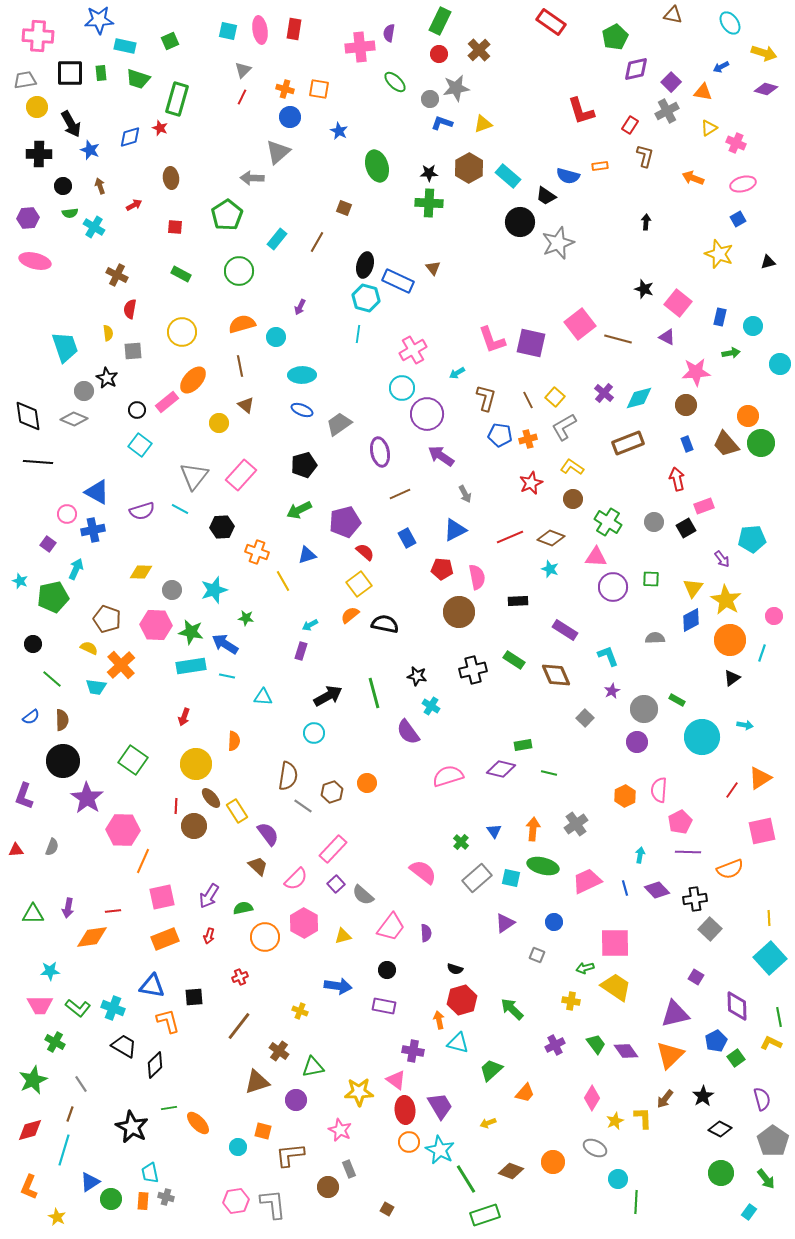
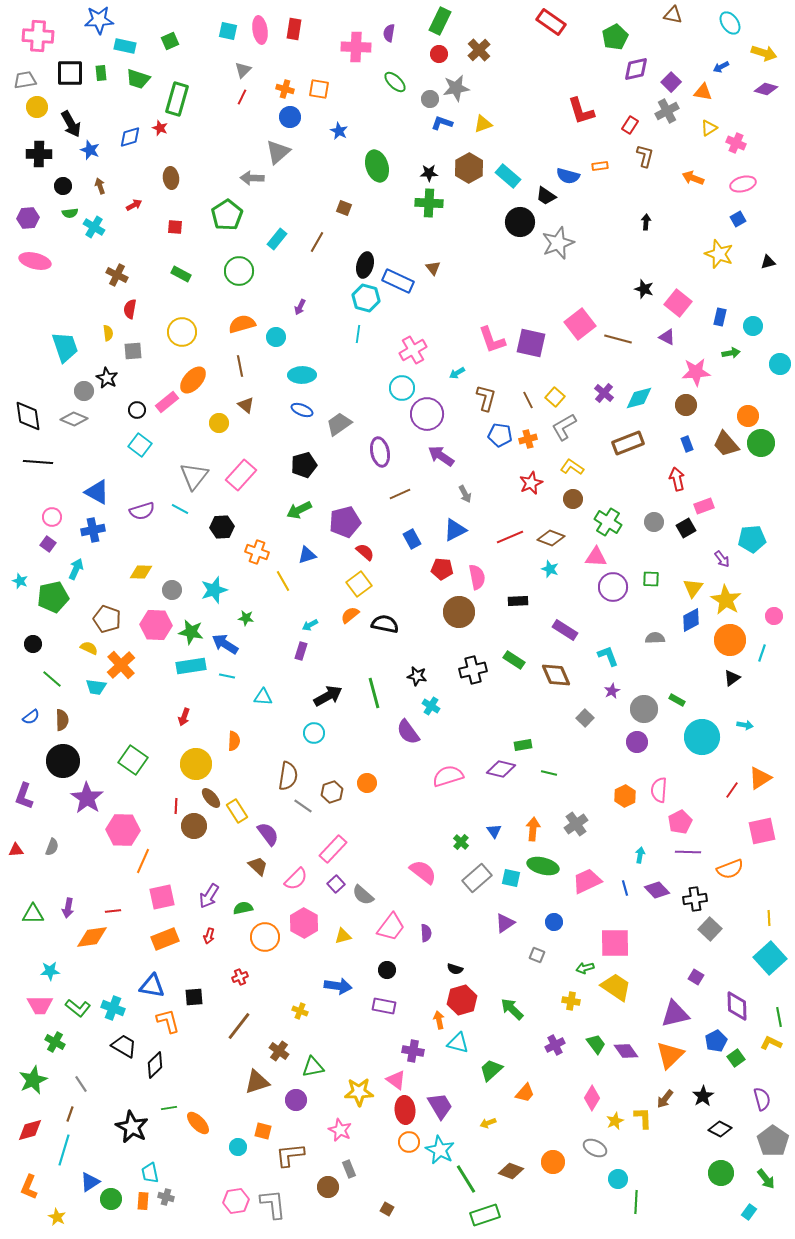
pink cross at (360, 47): moved 4 px left; rotated 8 degrees clockwise
pink circle at (67, 514): moved 15 px left, 3 px down
blue rectangle at (407, 538): moved 5 px right, 1 px down
